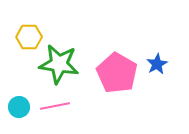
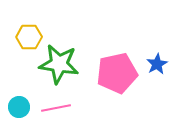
pink pentagon: rotated 30 degrees clockwise
pink line: moved 1 px right, 2 px down
